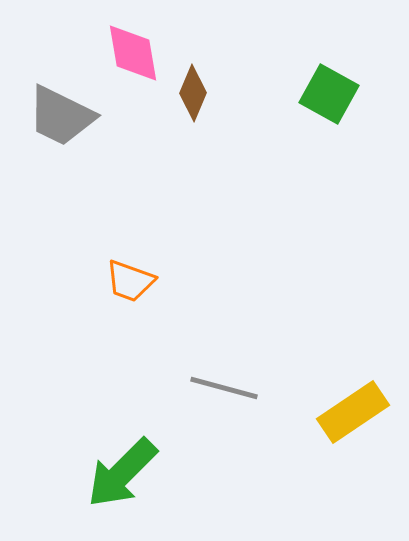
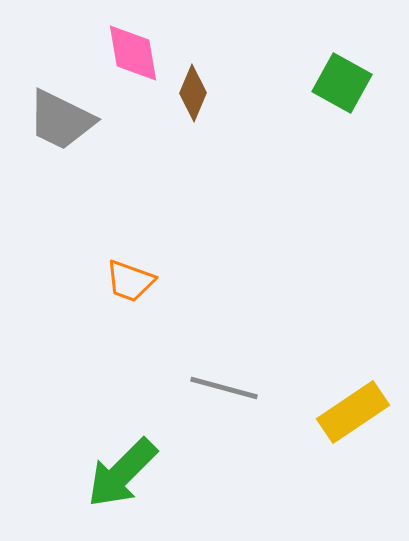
green square: moved 13 px right, 11 px up
gray trapezoid: moved 4 px down
